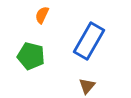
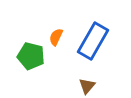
orange semicircle: moved 14 px right, 22 px down
blue rectangle: moved 4 px right
